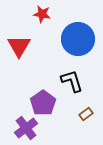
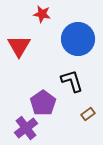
brown rectangle: moved 2 px right
